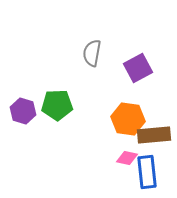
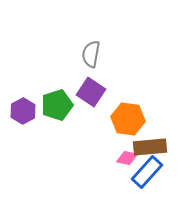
gray semicircle: moved 1 px left, 1 px down
purple square: moved 47 px left, 24 px down; rotated 28 degrees counterclockwise
green pentagon: rotated 16 degrees counterclockwise
purple hexagon: rotated 15 degrees clockwise
brown rectangle: moved 4 px left, 12 px down
blue rectangle: rotated 48 degrees clockwise
